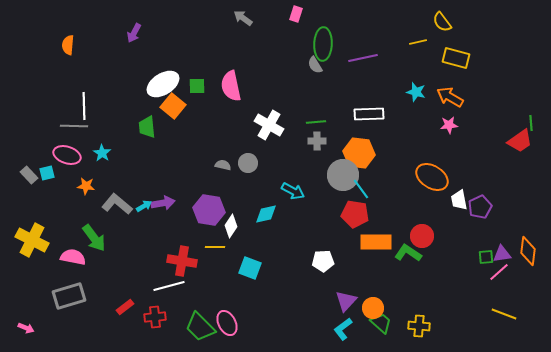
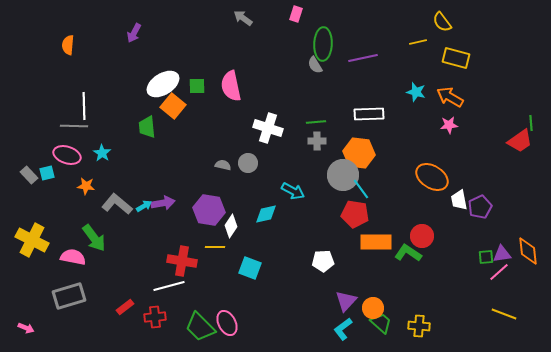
white cross at (269, 125): moved 1 px left, 3 px down; rotated 12 degrees counterclockwise
orange diamond at (528, 251): rotated 12 degrees counterclockwise
